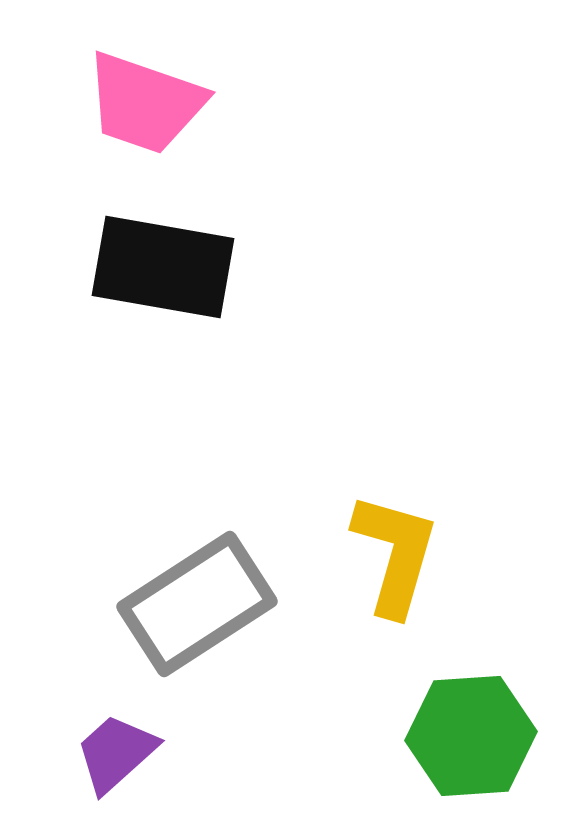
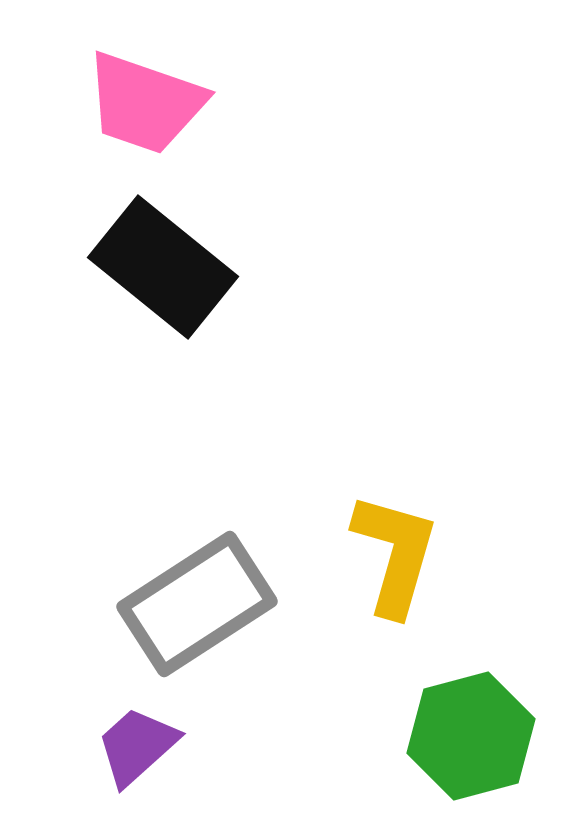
black rectangle: rotated 29 degrees clockwise
green hexagon: rotated 11 degrees counterclockwise
purple trapezoid: moved 21 px right, 7 px up
